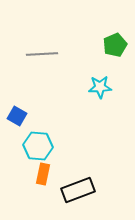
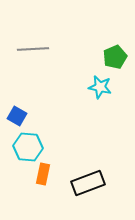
green pentagon: moved 12 px down
gray line: moved 9 px left, 5 px up
cyan star: rotated 15 degrees clockwise
cyan hexagon: moved 10 px left, 1 px down
black rectangle: moved 10 px right, 7 px up
